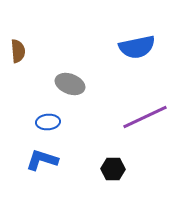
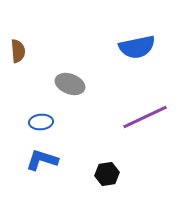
blue ellipse: moved 7 px left
black hexagon: moved 6 px left, 5 px down; rotated 10 degrees counterclockwise
